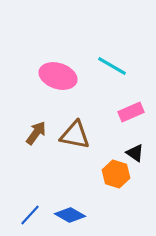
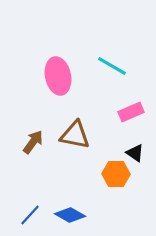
pink ellipse: rotated 60 degrees clockwise
brown arrow: moved 3 px left, 9 px down
orange hexagon: rotated 16 degrees counterclockwise
